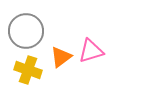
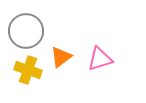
pink triangle: moved 9 px right, 8 px down
